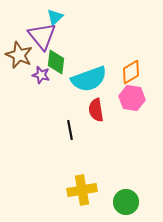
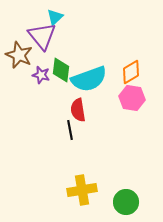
green diamond: moved 5 px right, 8 px down
red semicircle: moved 18 px left
